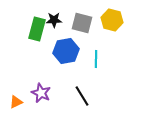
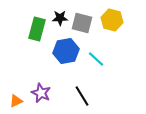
black star: moved 6 px right, 2 px up
cyan line: rotated 48 degrees counterclockwise
orange triangle: moved 1 px up
